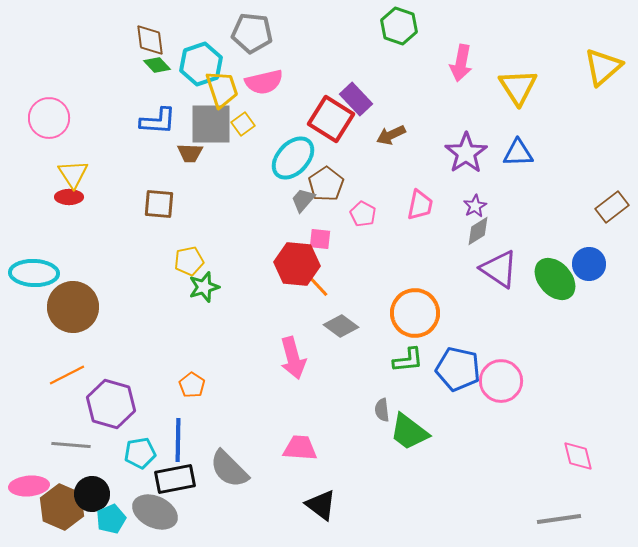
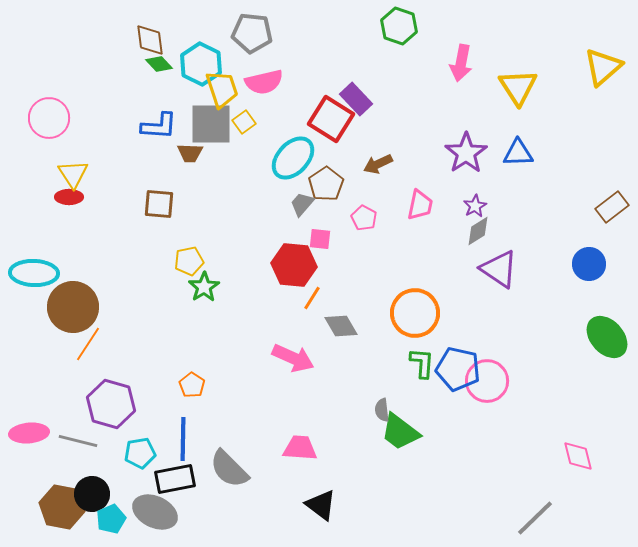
cyan hexagon at (201, 64): rotated 15 degrees counterclockwise
green diamond at (157, 65): moved 2 px right, 1 px up
blue L-shape at (158, 121): moved 1 px right, 5 px down
yellow square at (243, 124): moved 1 px right, 2 px up
brown arrow at (391, 135): moved 13 px left, 29 px down
gray trapezoid at (303, 200): moved 1 px left, 4 px down
pink pentagon at (363, 214): moved 1 px right, 4 px down
red hexagon at (297, 264): moved 3 px left, 1 px down
green ellipse at (555, 279): moved 52 px right, 58 px down
orange line at (318, 286): moved 6 px left, 12 px down; rotated 75 degrees clockwise
green star at (204, 287): rotated 16 degrees counterclockwise
gray diamond at (341, 326): rotated 24 degrees clockwise
pink arrow at (293, 358): rotated 51 degrees counterclockwise
green L-shape at (408, 360): moved 14 px right, 3 px down; rotated 80 degrees counterclockwise
orange line at (67, 375): moved 21 px right, 31 px up; rotated 30 degrees counterclockwise
pink circle at (501, 381): moved 14 px left
green trapezoid at (409, 432): moved 9 px left
blue line at (178, 440): moved 5 px right, 1 px up
gray line at (71, 445): moved 7 px right, 4 px up; rotated 9 degrees clockwise
pink ellipse at (29, 486): moved 53 px up
brown hexagon at (62, 507): rotated 12 degrees counterclockwise
gray line at (559, 519): moved 24 px left, 1 px up; rotated 36 degrees counterclockwise
